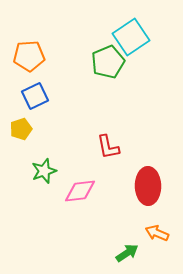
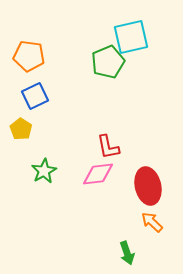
cyan square: rotated 21 degrees clockwise
orange pentagon: rotated 12 degrees clockwise
yellow pentagon: rotated 20 degrees counterclockwise
green star: rotated 10 degrees counterclockwise
red ellipse: rotated 12 degrees counterclockwise
pink diamond: moved 18 px right, 17 px up
orange arrow: moved 5 px left, 11 px up; rotated 20 degrees clockwise
green arrow: rotated 105 degrees clockwise
